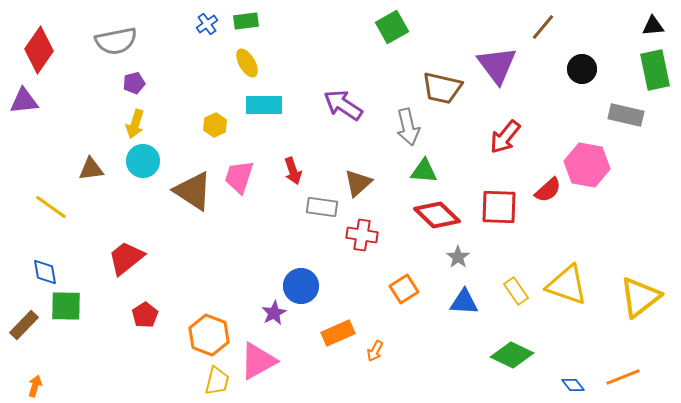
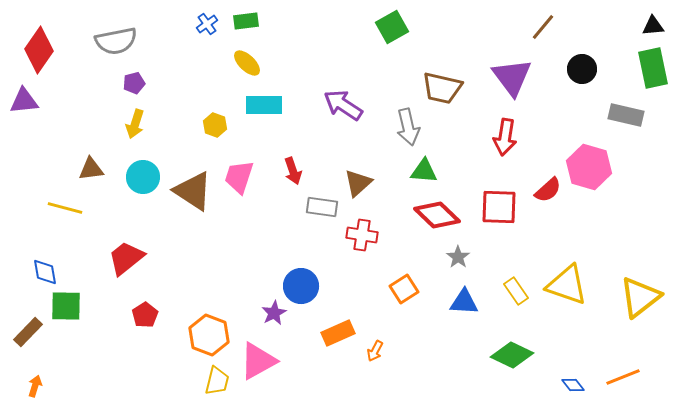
yellow ellipse at (247, 63): rotated 16 degrees counterclockwise
purple triangle at (497, 65): moved 15 px right, 12 px down
green rectangle at (655, 70): moved 2 px left, 2 px up
yellow hexagon at (215, 125): rotated 15 degrees counterclockwise
red arrow at (505, 137): rotated 30 degrees counterclockwise
cyan circle at (143, 161): moved 16 px down
pink hexagon at (587, 165): moved 2 px right, 2 px down; rotated 6 degrees clockwise
yellow line at (51, 207): moved 14 px right, 1 px down; rotated 20 degrees counterclockwise
brown rectangle at (24, 325): moved 4 px right, 7 px down
